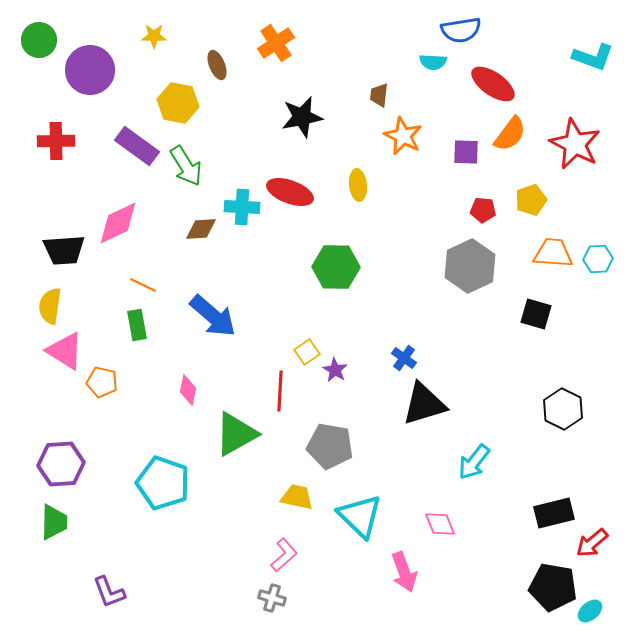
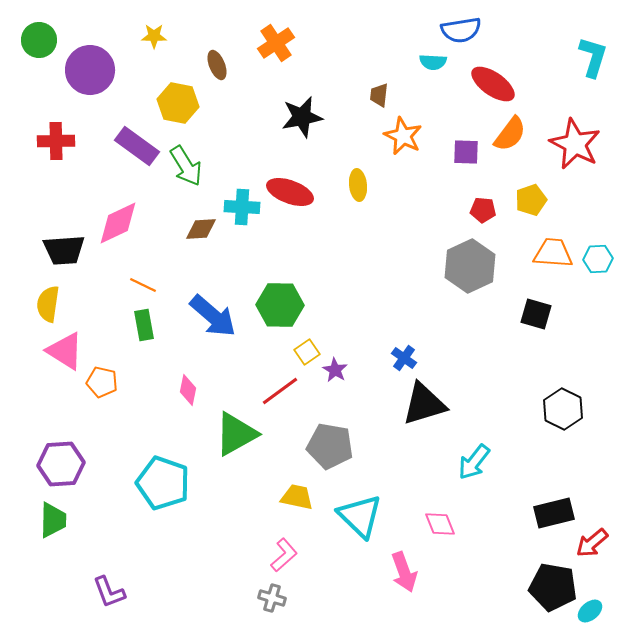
cyan L-shape at (593, 57): rotated 93 degrees counterclockwise
green hexagon at (336, 267): moved 56 px left, 38 px down
yellow semicircle at (50, 306): moved 2 px left, 2 px up
green rectangle at (137, 325): moved 7 px right
red line at (280, 391): rotated 51 degrees clockwise
green trapezoid at (54, 522): moved 1 px left, 2 px up
